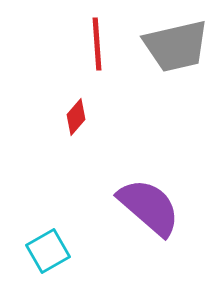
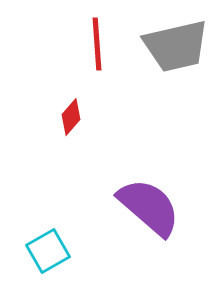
red diamond: moved 5 px left
